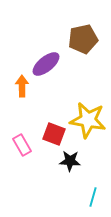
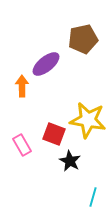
black star: rotated 25 degrees clockwise
